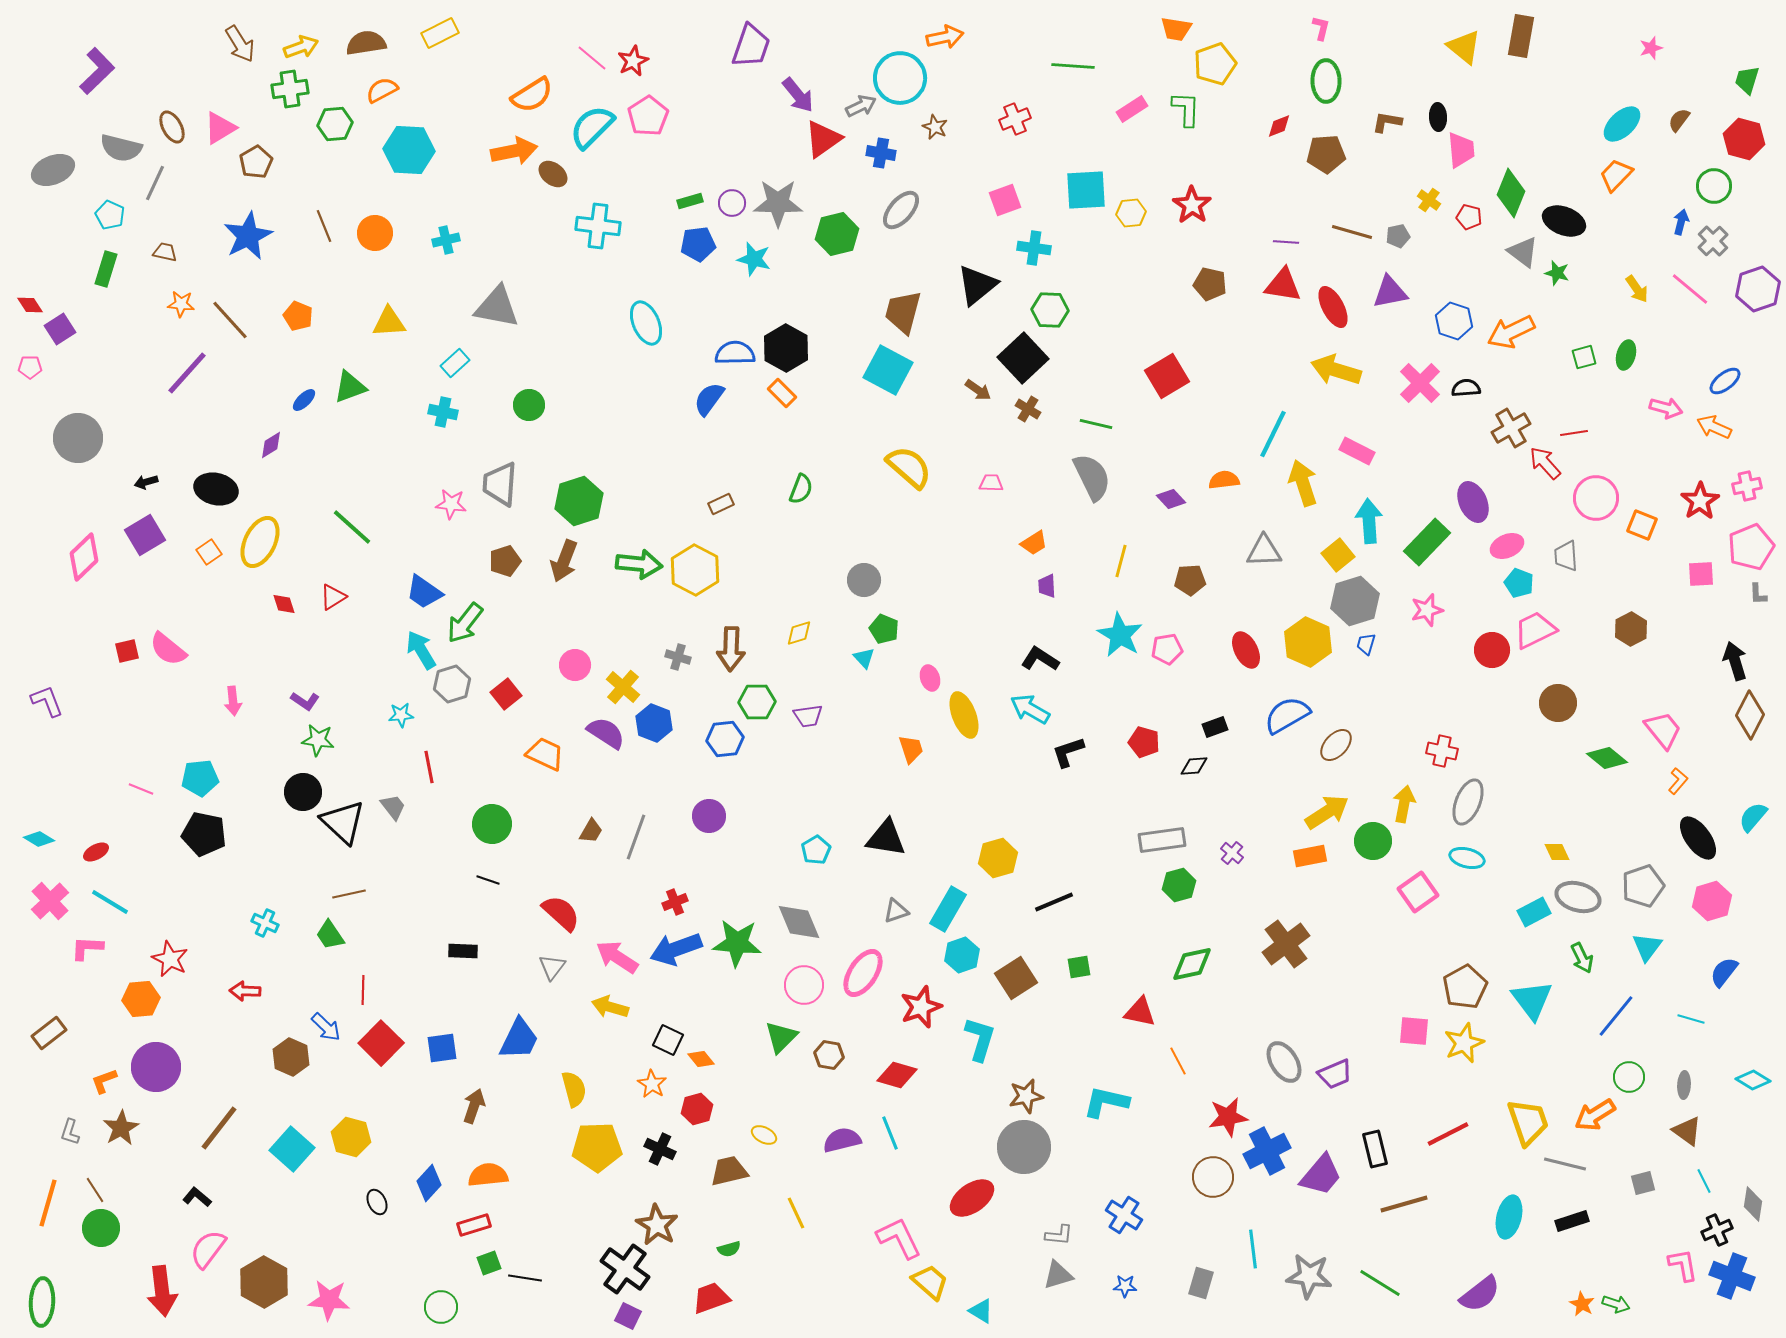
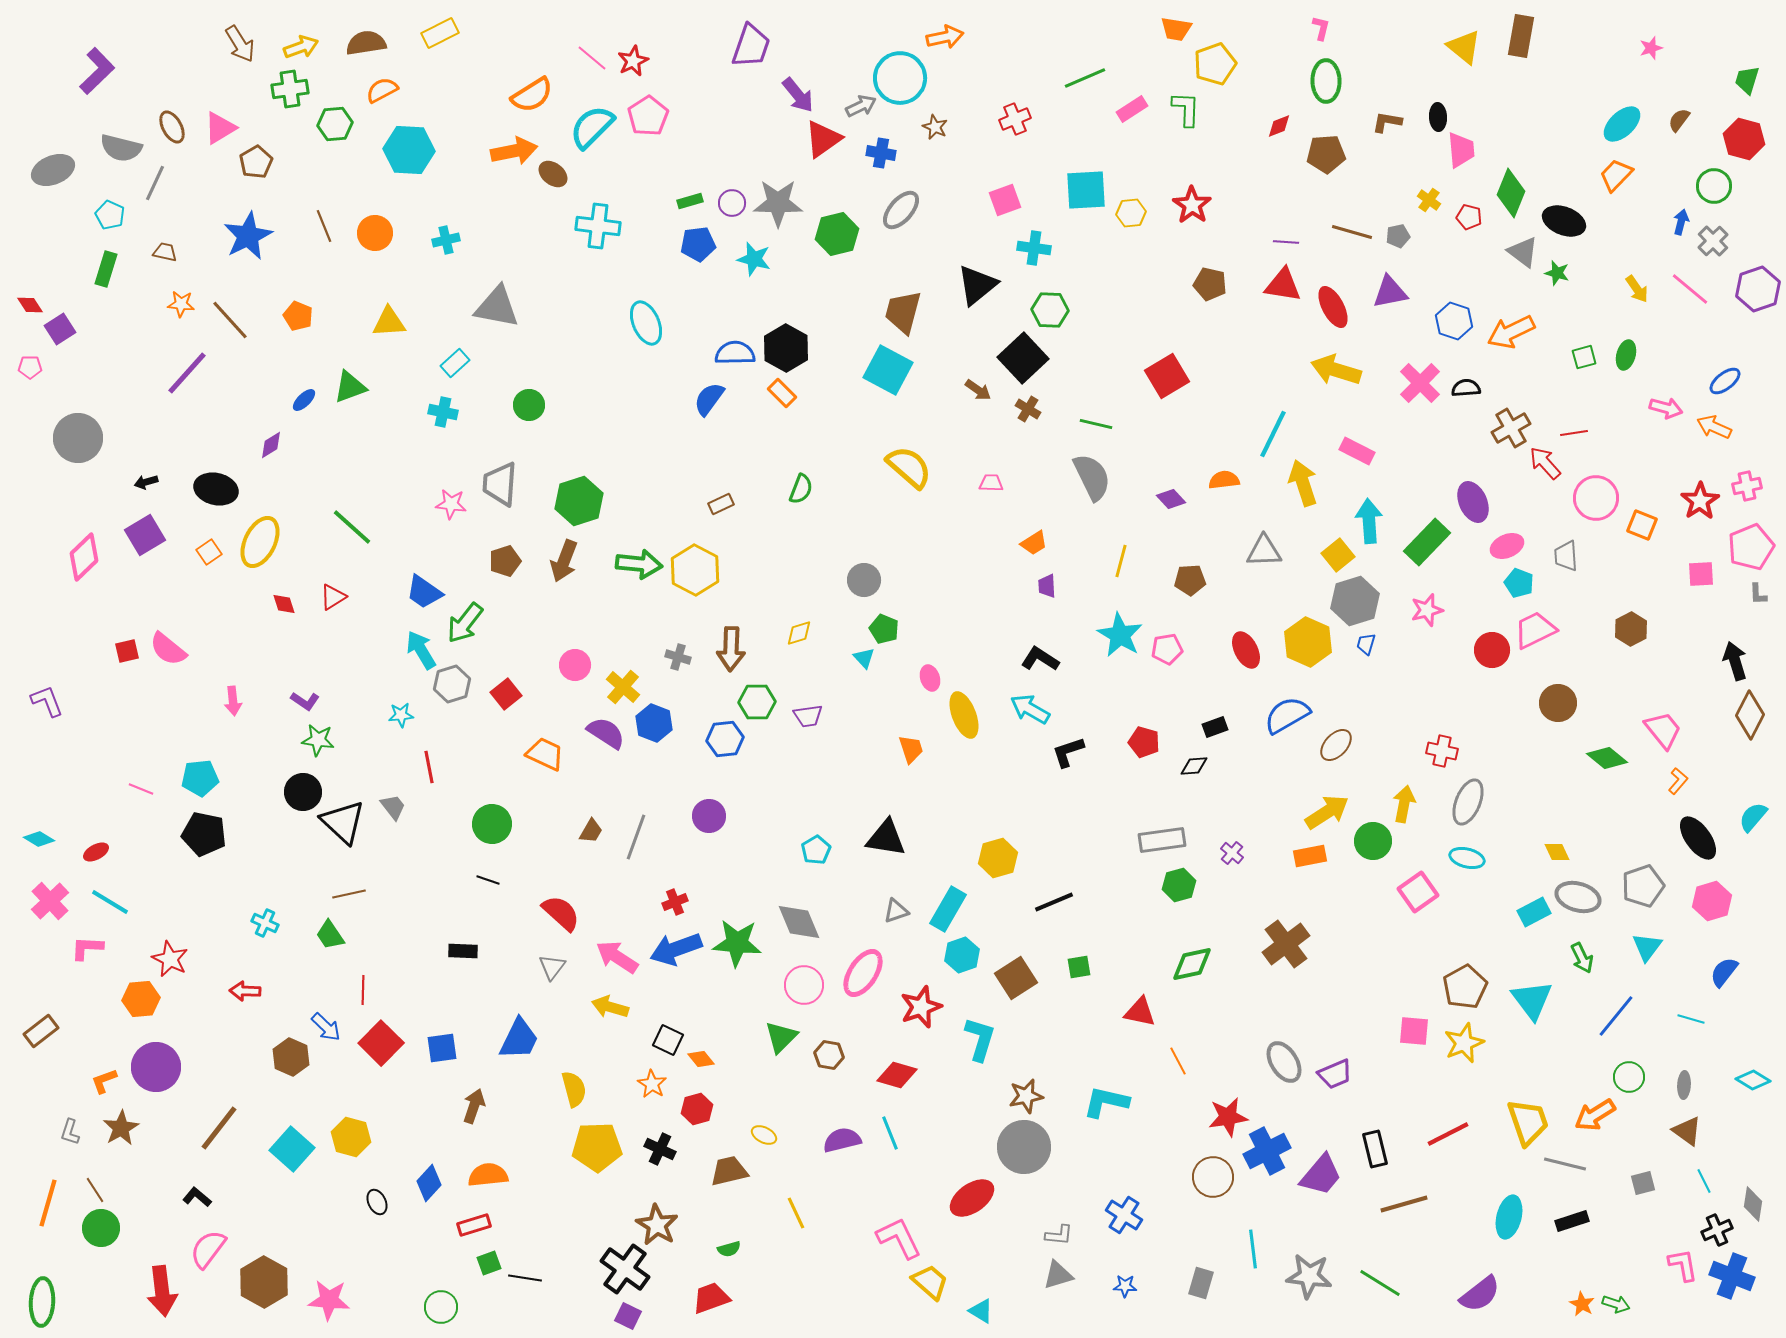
green line at (1073, 66): moved 12 px right, 12 px down; rotated 27 degrees counterclockwise
brown rectangle at (49, 1033): moved 8 px left, 2 px up
